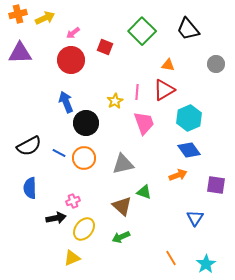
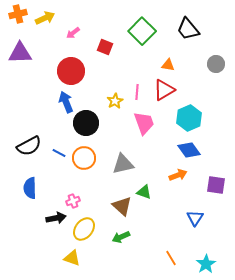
red circle: moved 11 px down
yellow triangle: rotated 42 degrees clockwise
